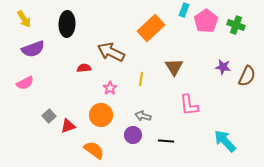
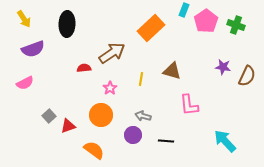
brown arrow: moved 1 px right, 1 px down; rotated 120 degrees clockwise
brown triangle: moved 2 px left, 4 px down; rotated 42 degrees counterclockwise
